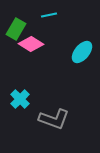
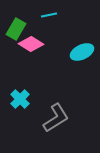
cyan ellipse: rotated 25 degrees clockwise
gray L-shape: moved 2 px right, 1 px up; rotated 52 degrees counterclockwise
